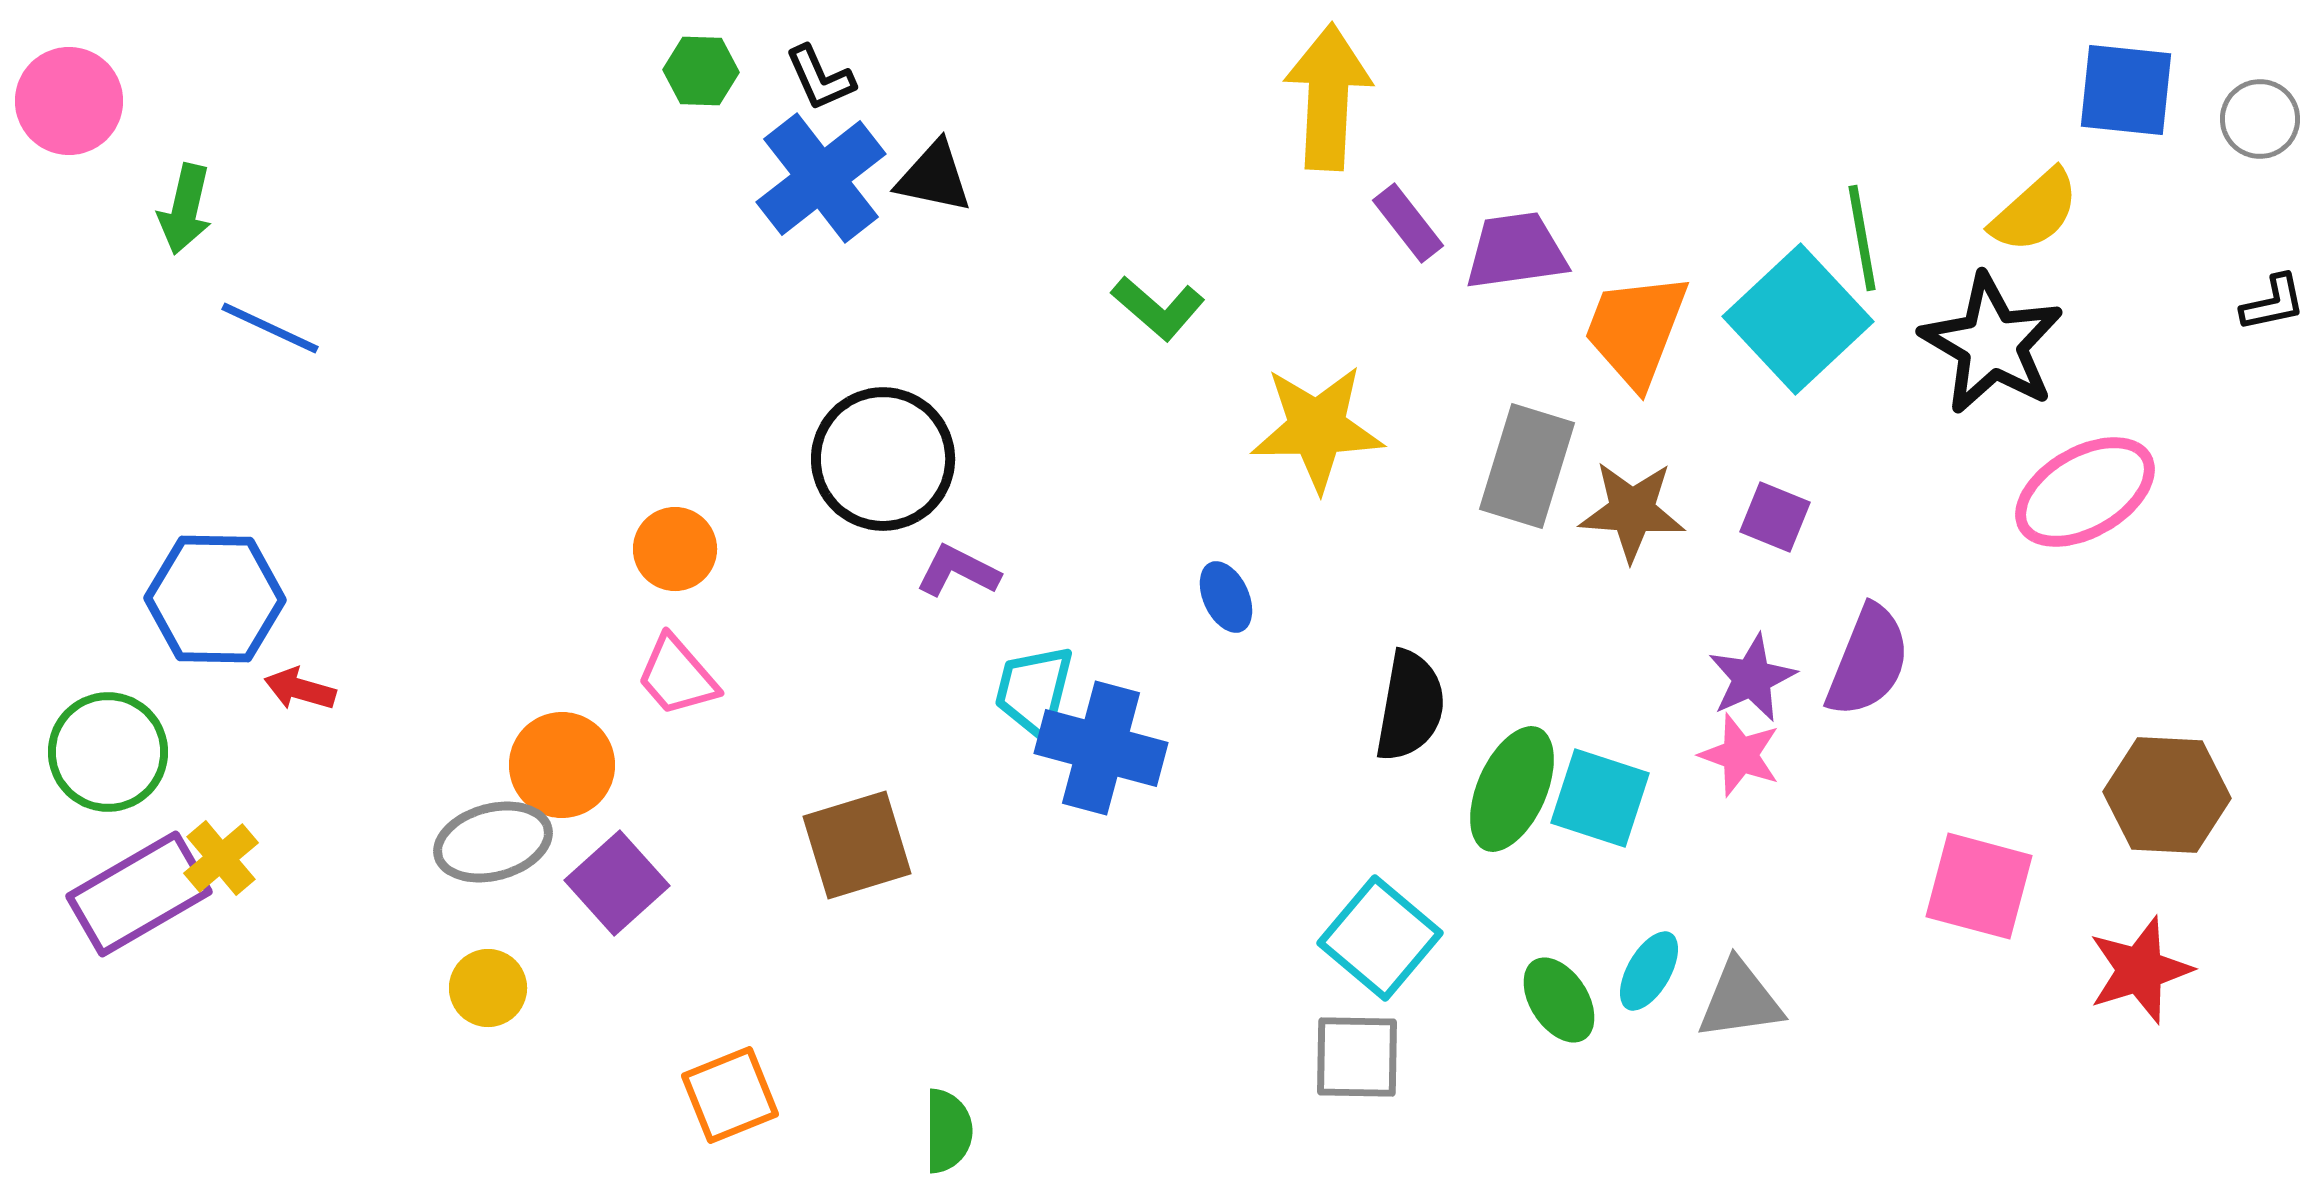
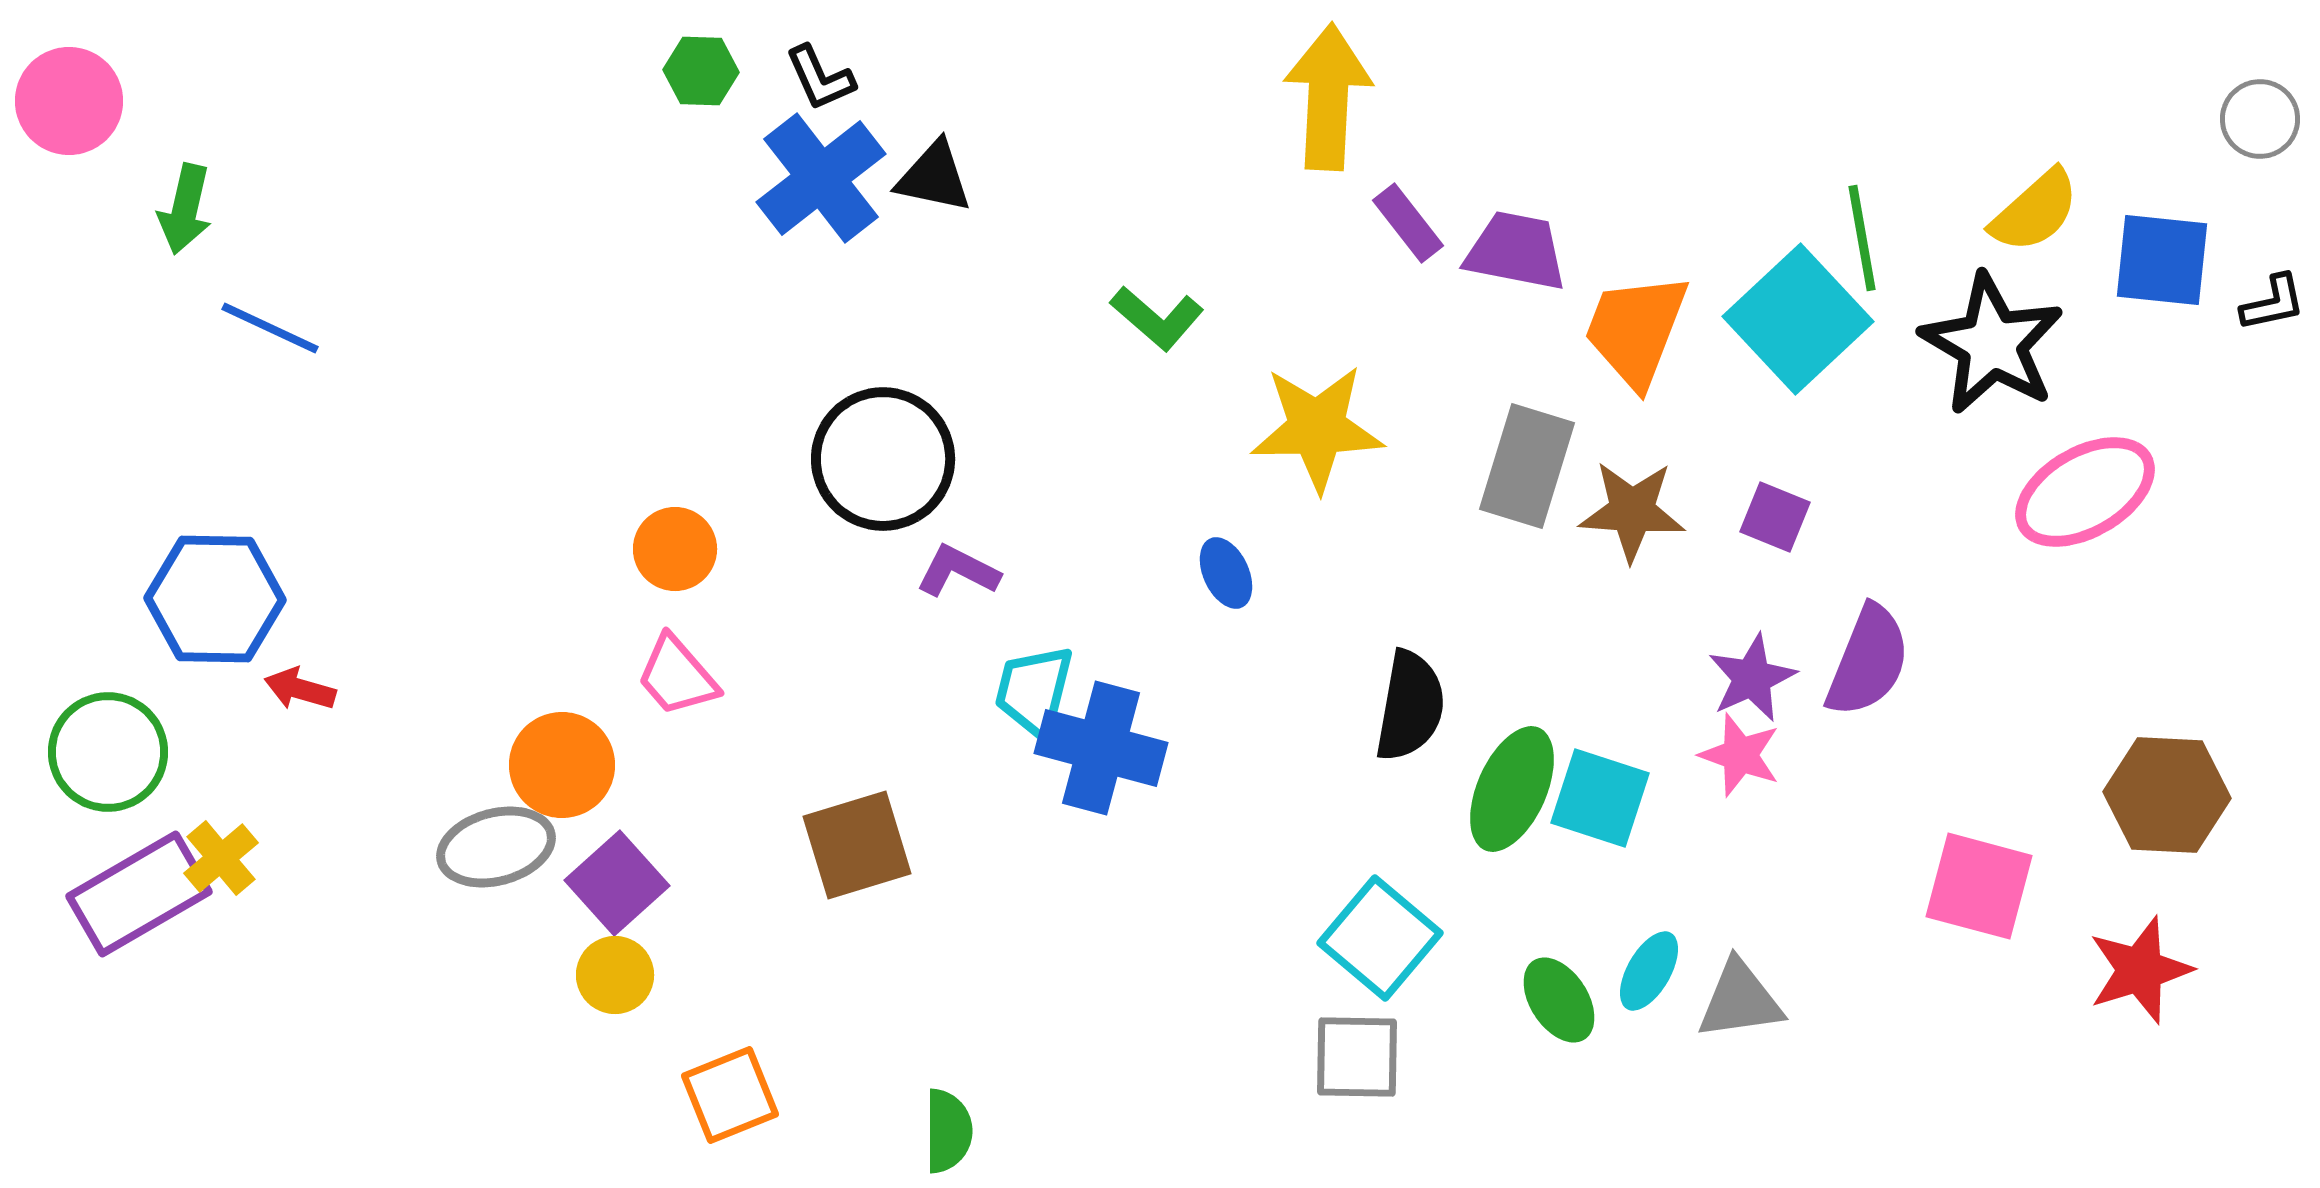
blue square at (2126, 90): moved 36 px right, 170 px down
purple trapezoid at (1516, 251): rotated 19 degrees clockwise
green L-shape at (1158, 308): moved 1 px left, 10 px down
blue ellipse at (1226, 597): moved 24 px up
gray ellipse at (493, 842): moved 3 px right, 5 px down
yellow circle at (488, 988): moved 127 px right, 13 px up
